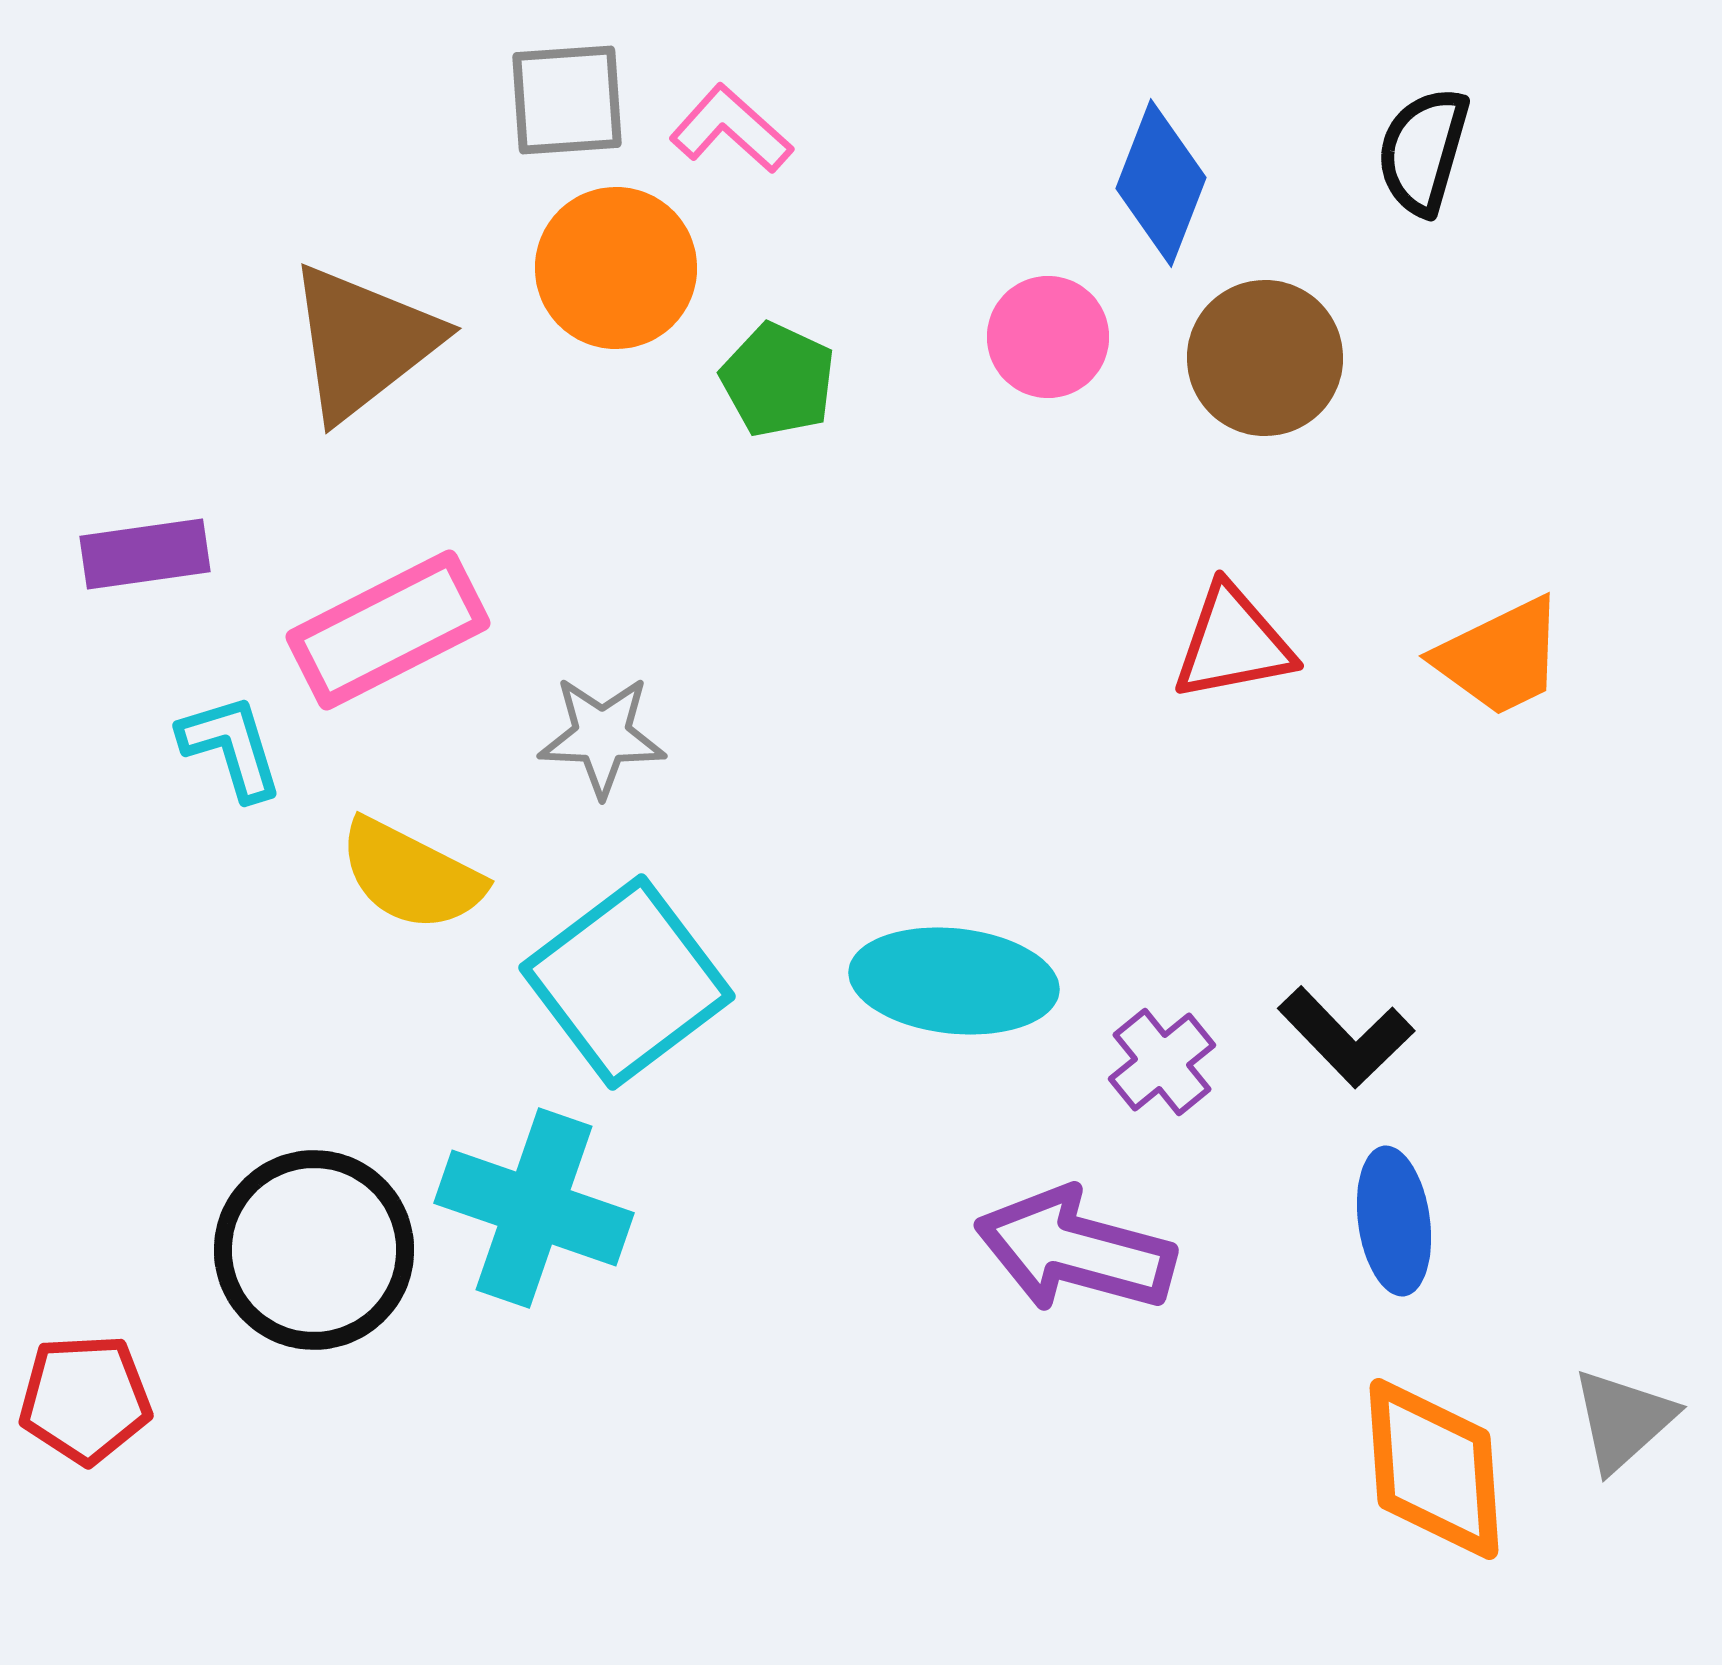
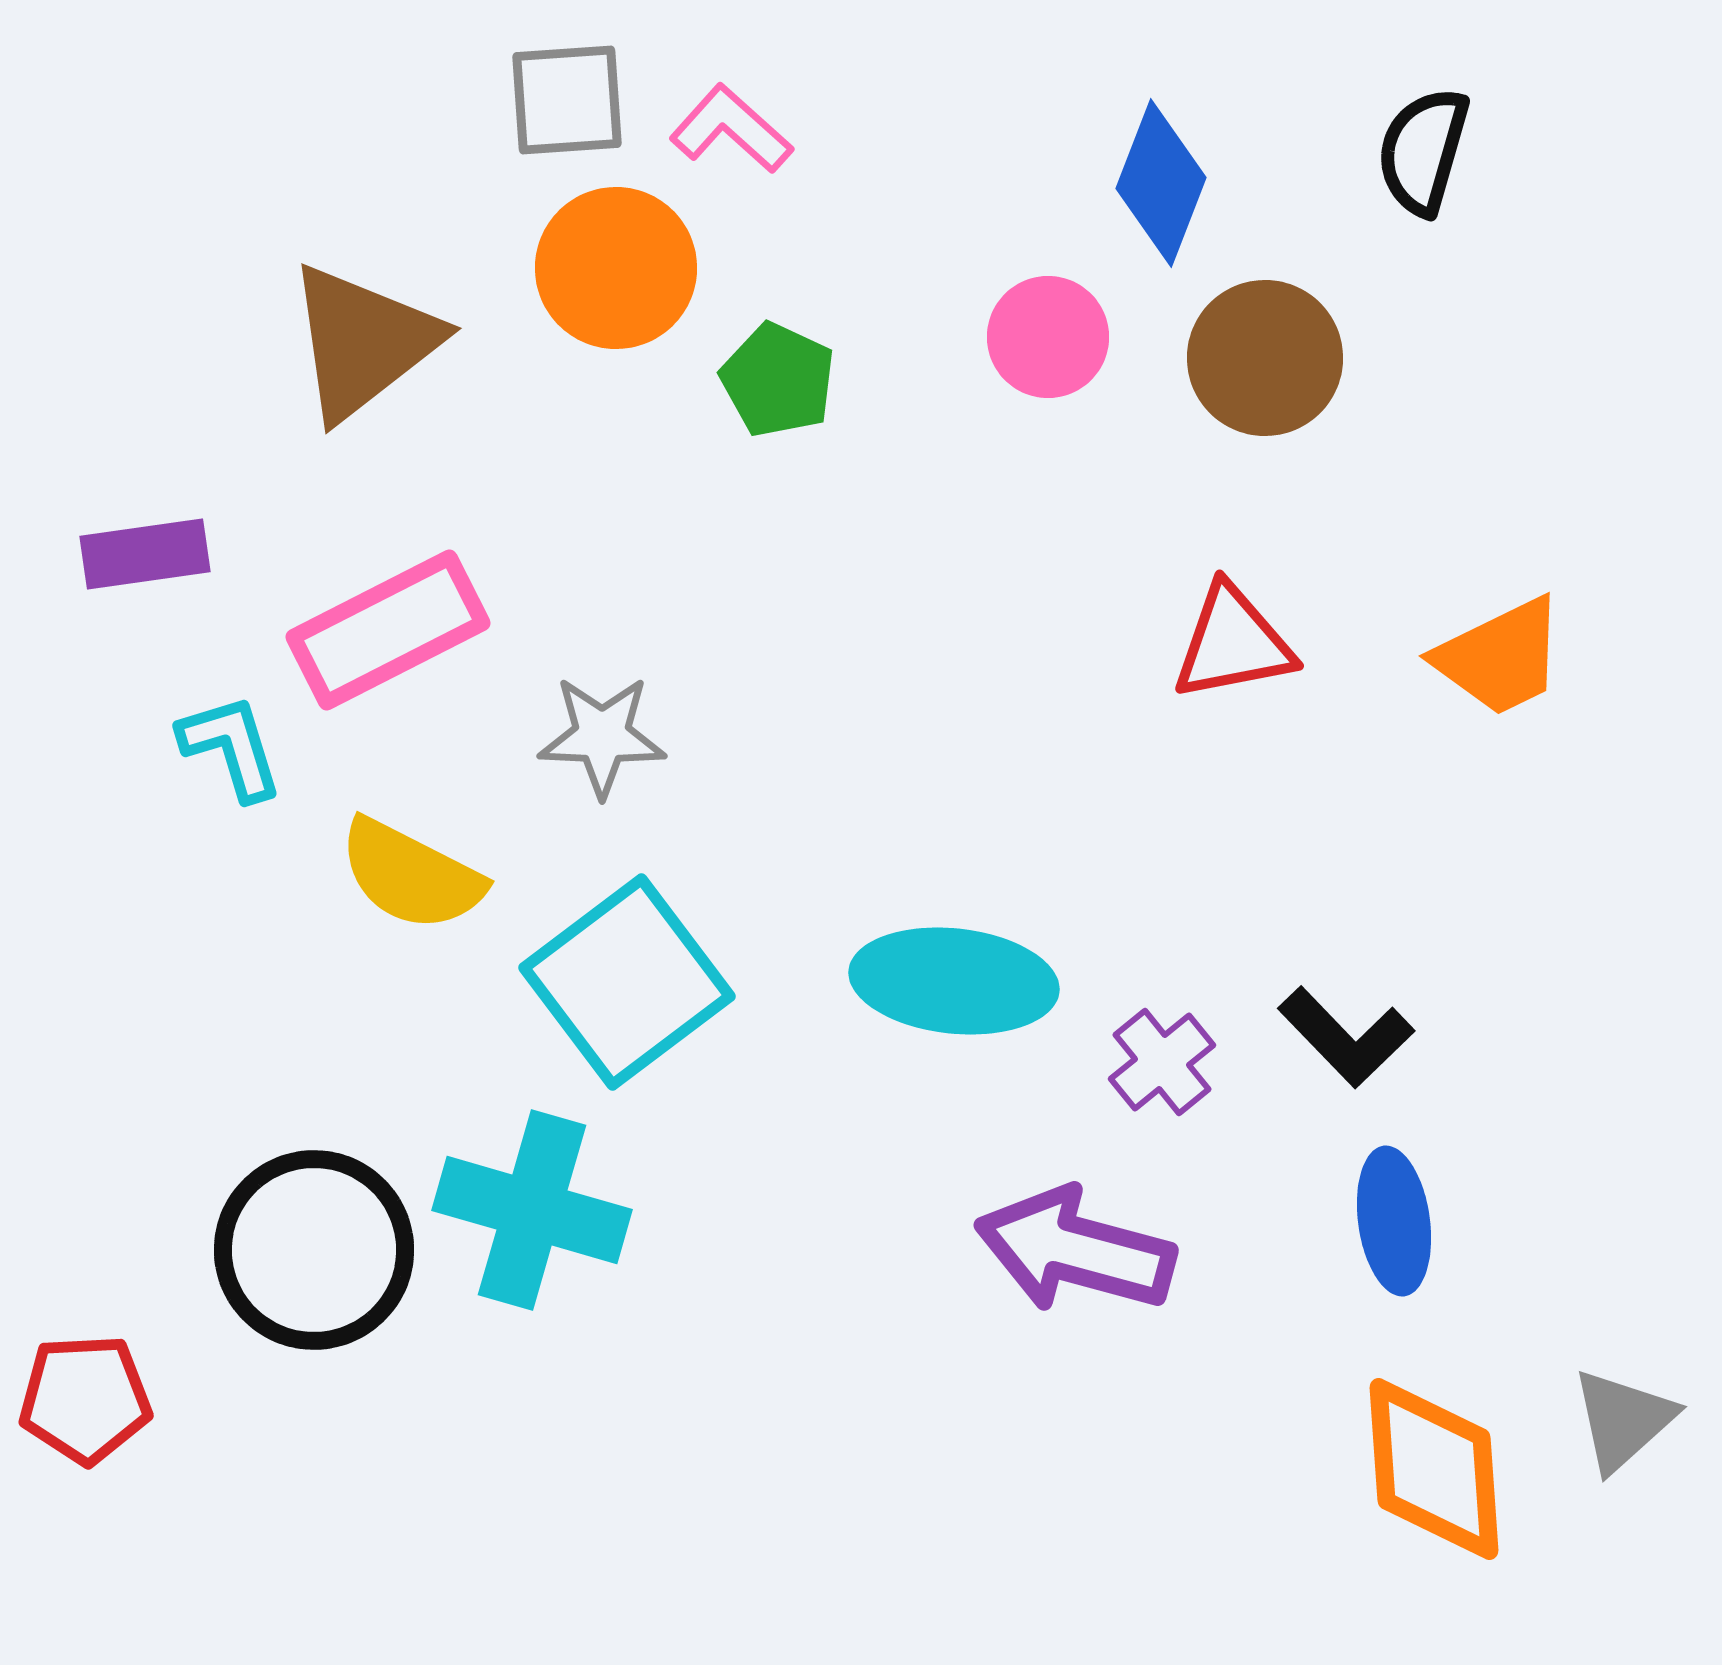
cyan cross: moved 2 px left, 2 px down; rotated 3 degrees counterclockwise
